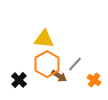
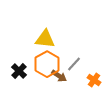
yellow triangle: moved 1 px right
gray line: moved 1 px left
black cross: moved 9 px up
